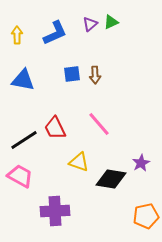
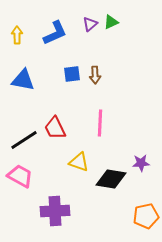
pink line: moved 1 px right, 1 px up; rotated 44 degrees clockwise
purple star: rotated 24 degrees clockwise
